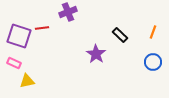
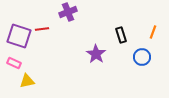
red line: moved 1 px down
black rectangle: moved 1 px right; rotated 28 degrees clockwise
blue circle: moved 11 px left, 5 px up
